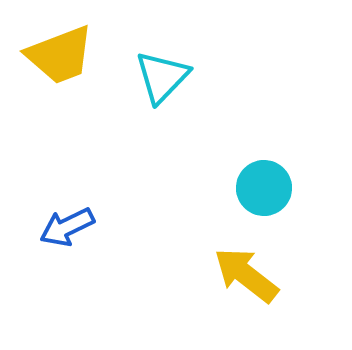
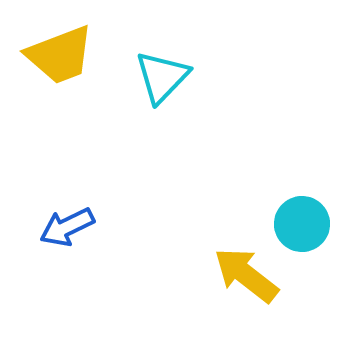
cyan circle: moved 38 px right, 36 px down
